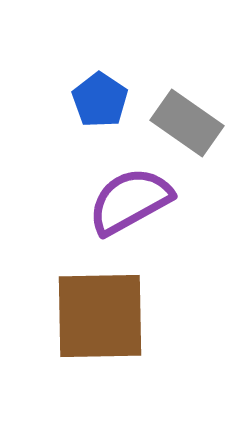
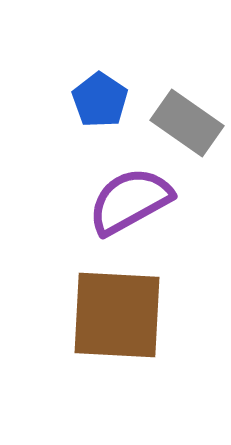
brown square: moved 17 px right, 1 px up; rotated 4 degrees clockwise
